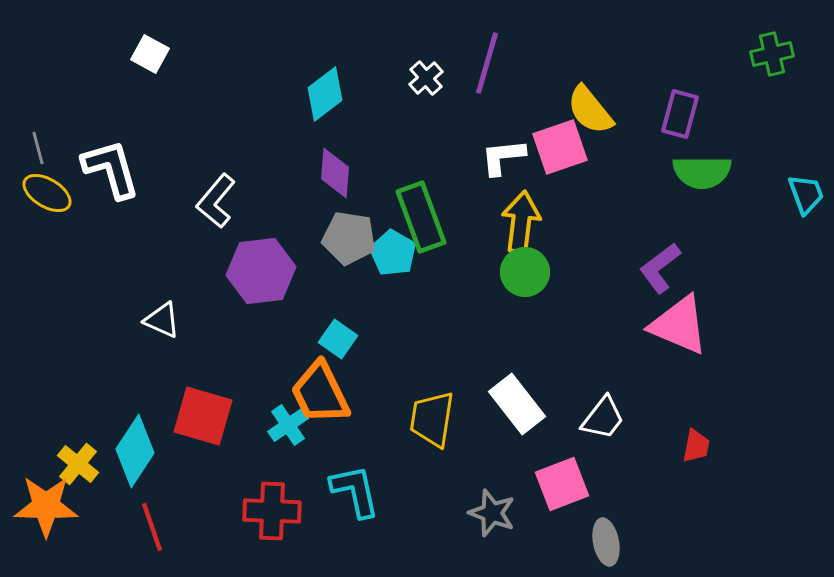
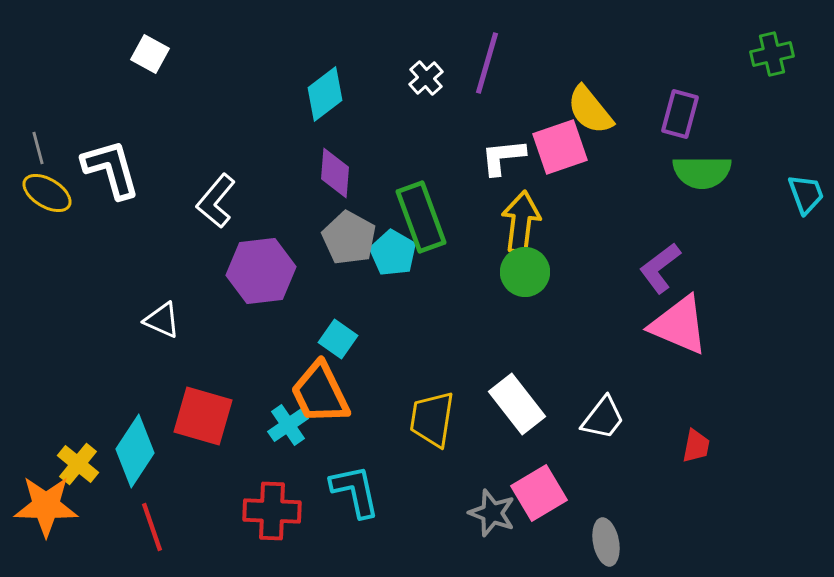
gray pentagon at (349, 238): rotated 20 degrees clockwise
pink square at (562, 484): moved 23 px left, 9 px down; rotated 10 degrees counterclockwise
